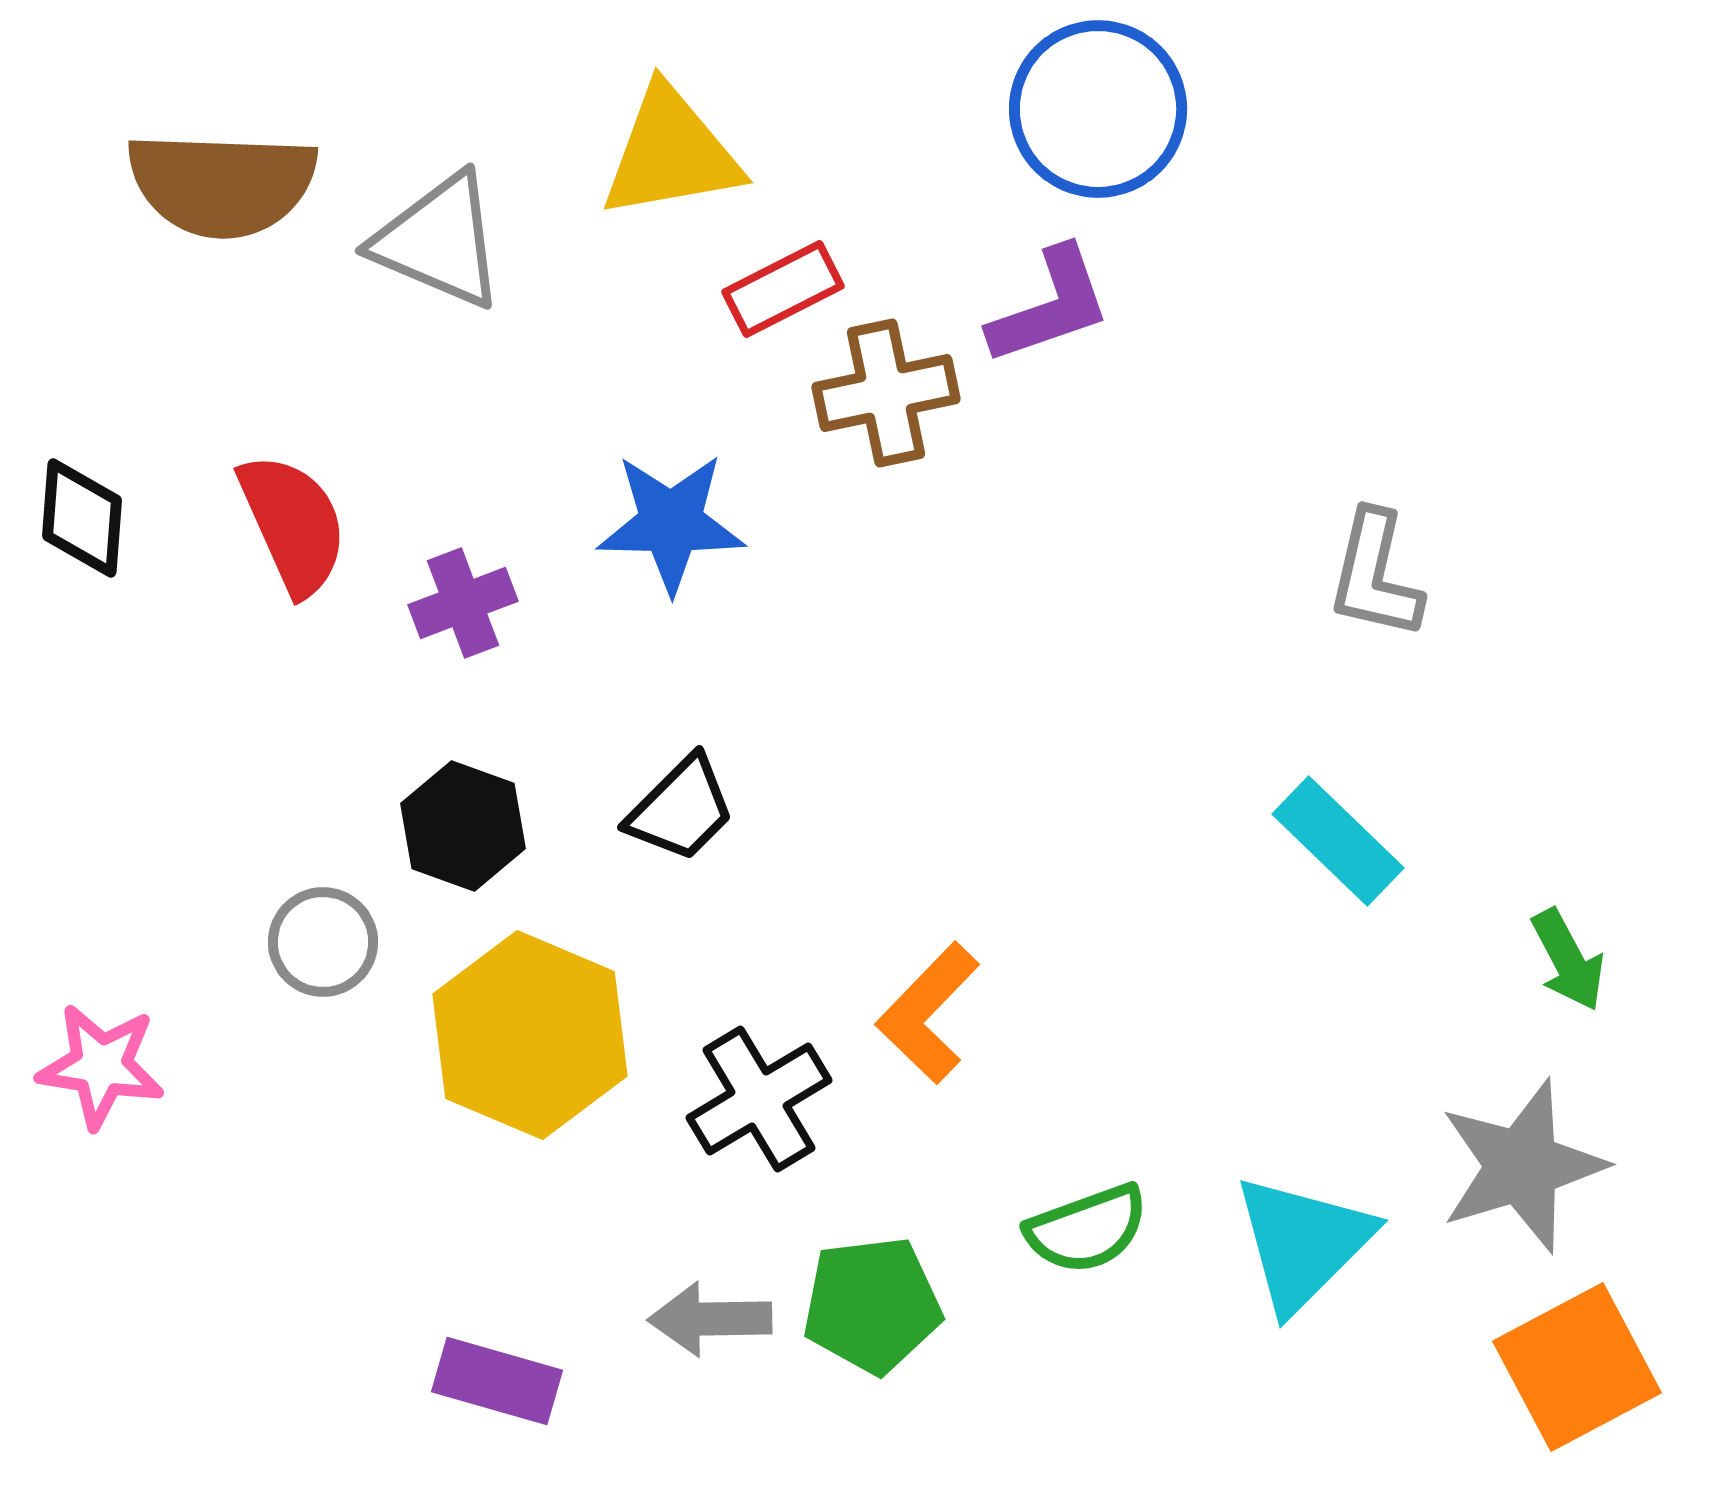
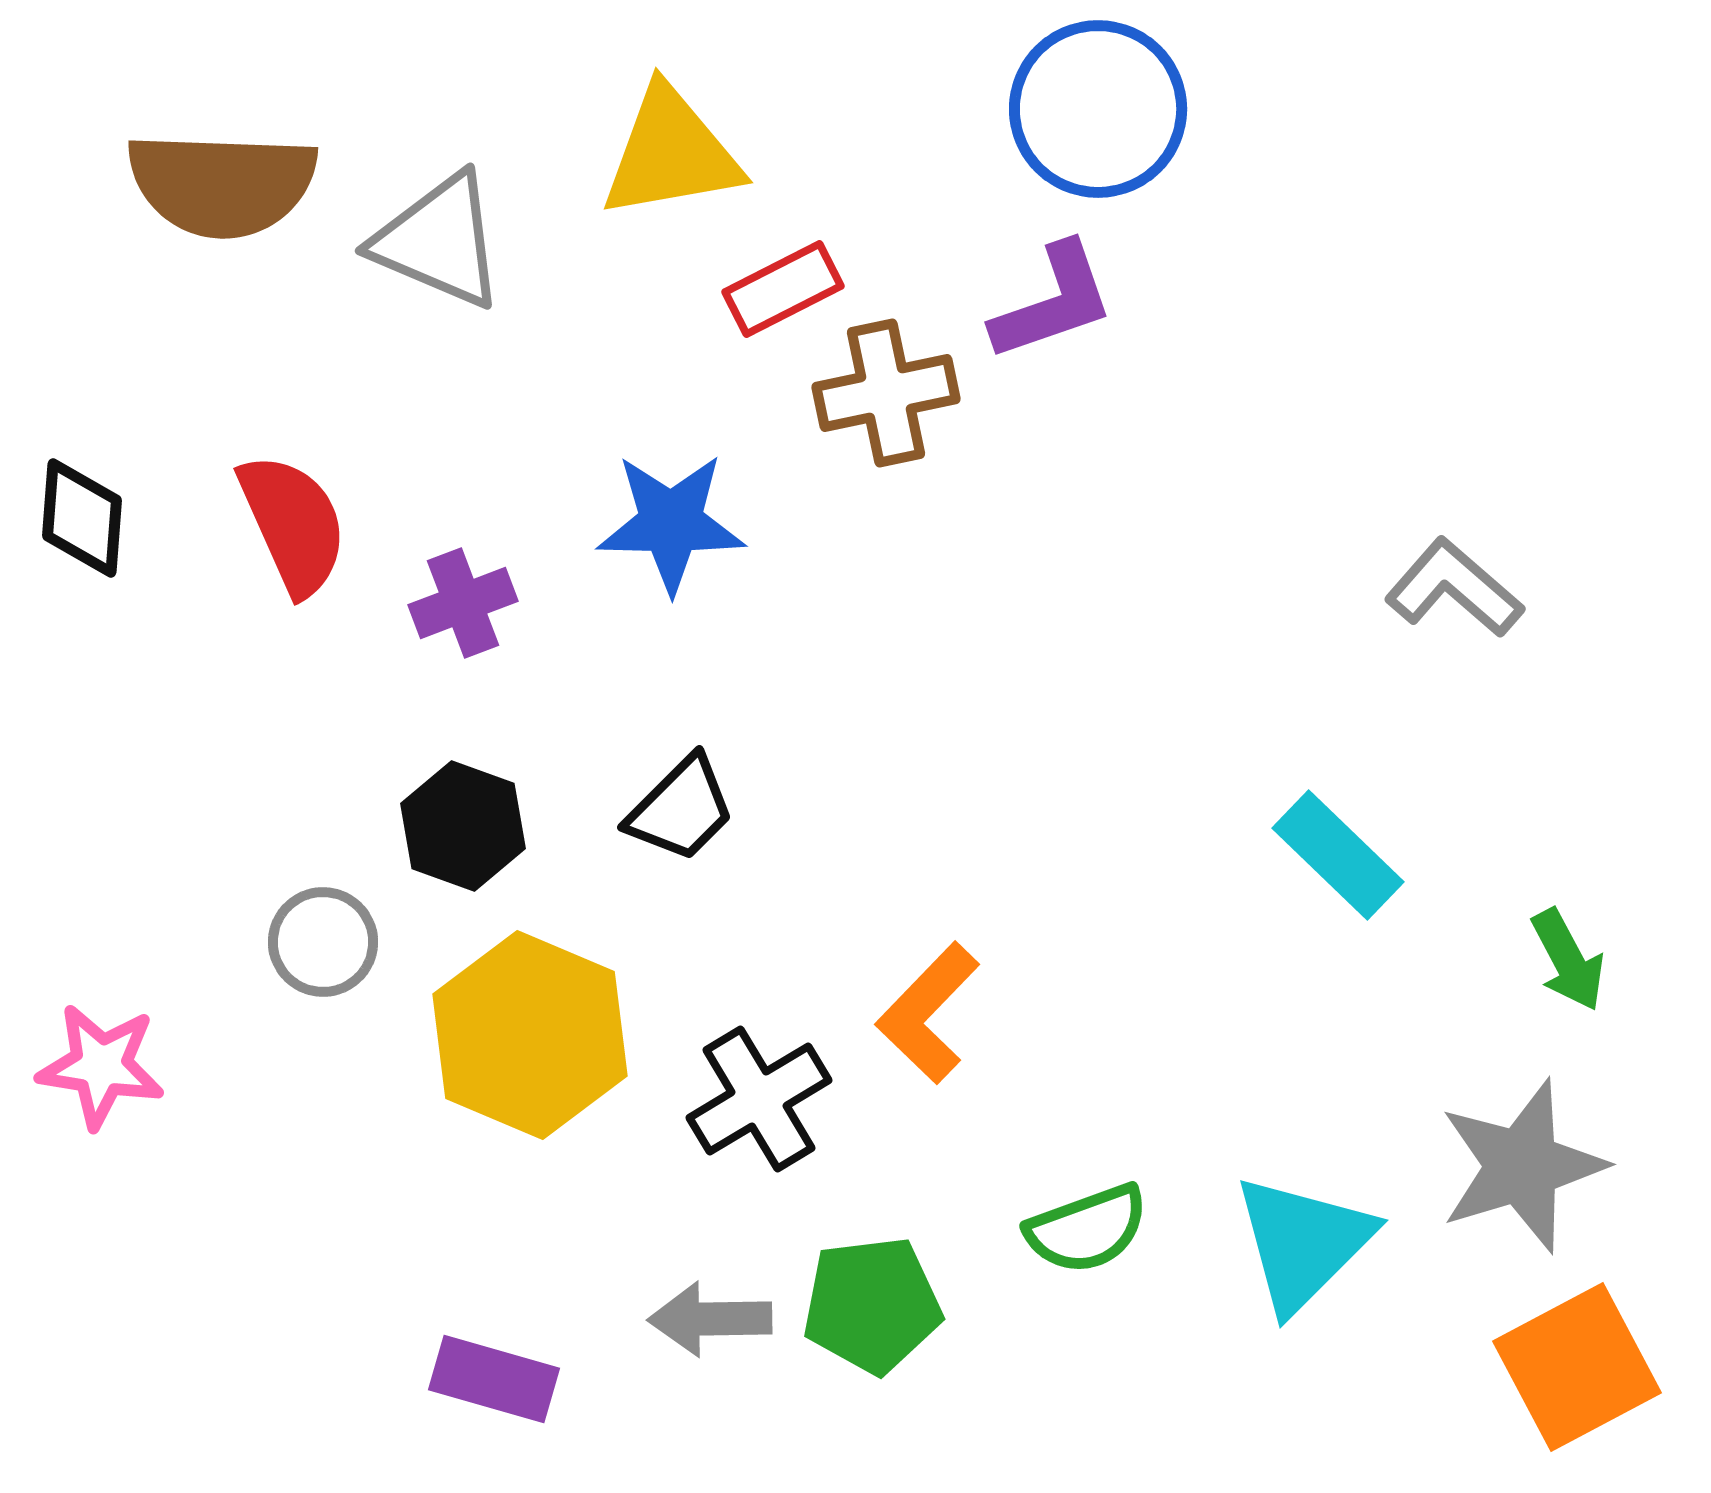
purple L-shape: moved 3 px right, 4 px up
gray L-shape: moved 79 px right, 13 px down; rotated 118 degrees clockwise
cyan rectangle: moved 14 px down
purple rectangle: moved 3 px left, 2 px up
